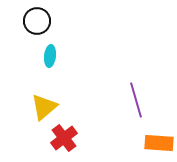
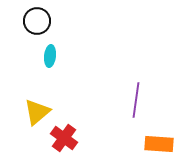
purple line: rotated 24 degrees clockwise
yellow triangle: moved 7 px left, 5 px down
red cross: rotated 16 degrees counterclockwise
orange rectangle: moved 1 px down
